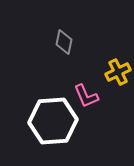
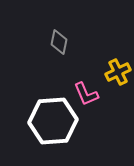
gray diamond: moved 5 px left
pink L-shape: moved 2 px up
